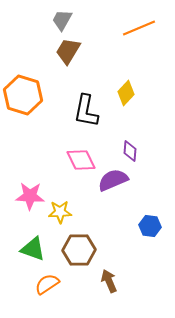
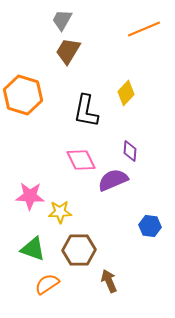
orange line: moved 5 px right, 1 px down
